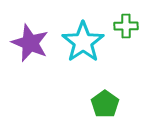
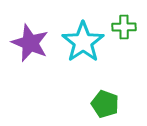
green cross: moved 2 px left, 1 px down
green pentagon: rotated 16 degrees counterclockwise
